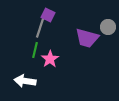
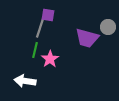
purple square: rotated 16 degrees counterclockwise
